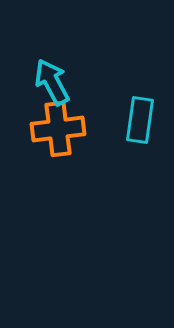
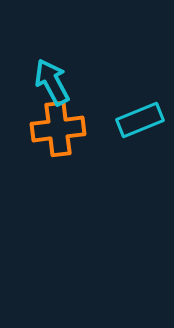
cyan rectangle: rotated 60 degrees clockwise
